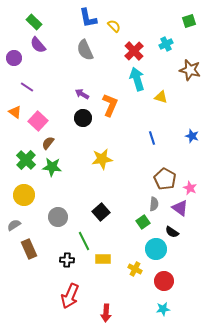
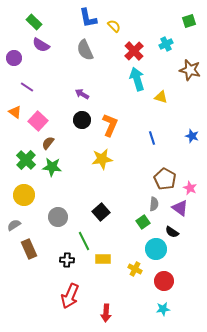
purple semicircle at (38, 45): moved 3 px right; rotated 18 degrees counterclockwise
orange L-shape at (110, 105): moved 20 px down
black circle at (83, 118): moved 1 px left, 2 px down
